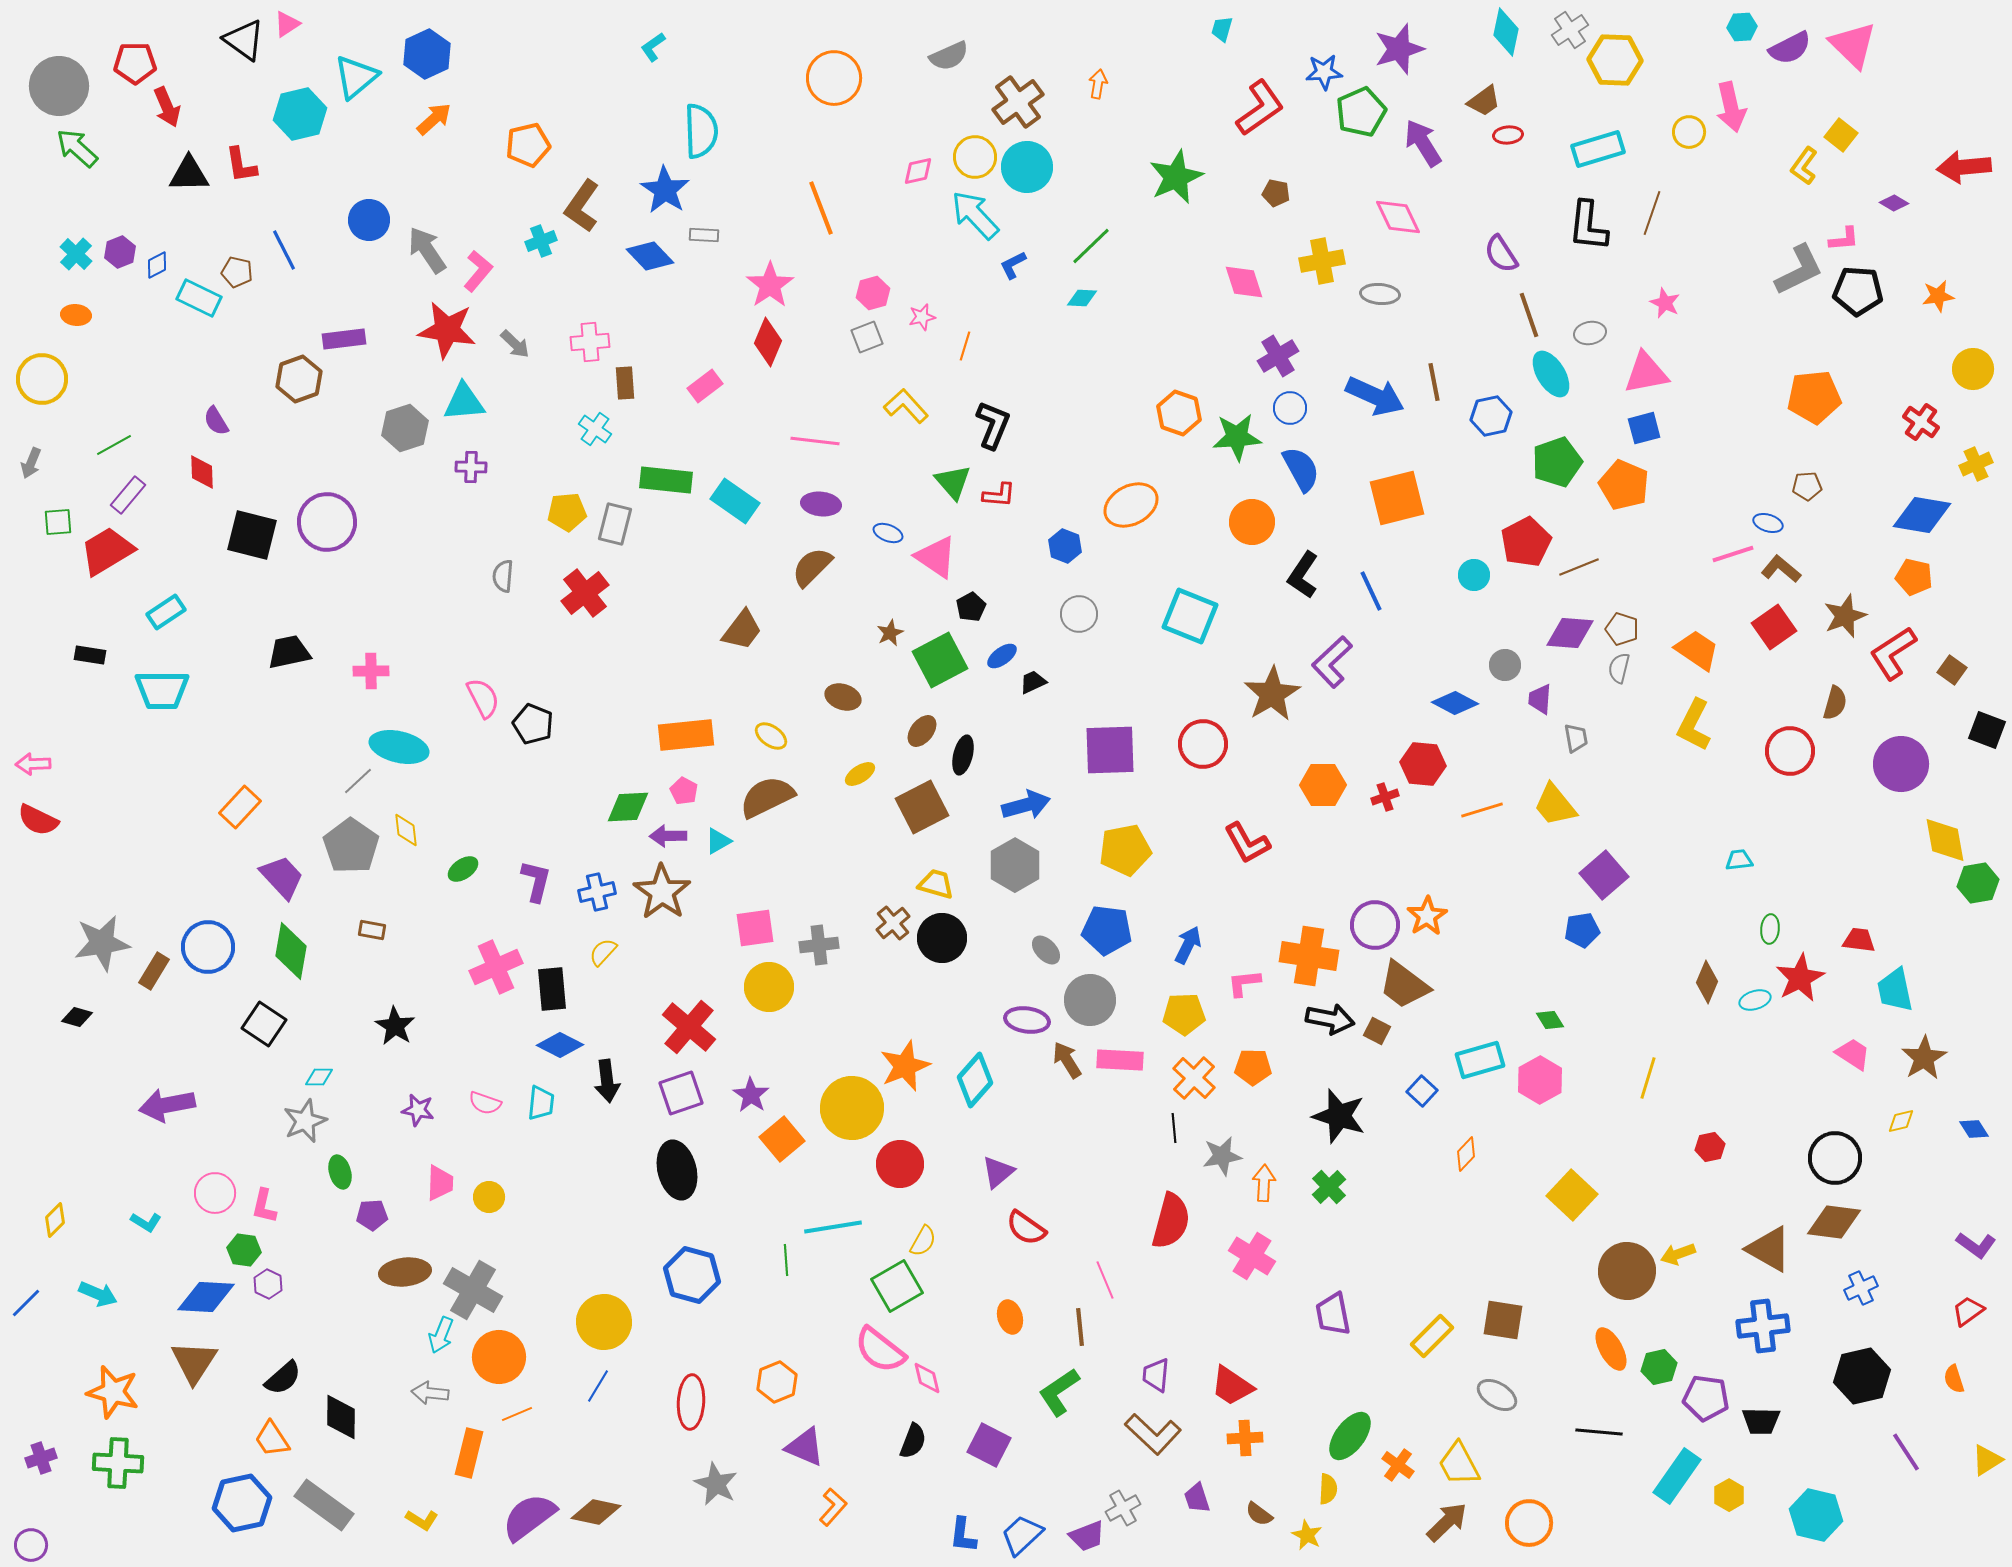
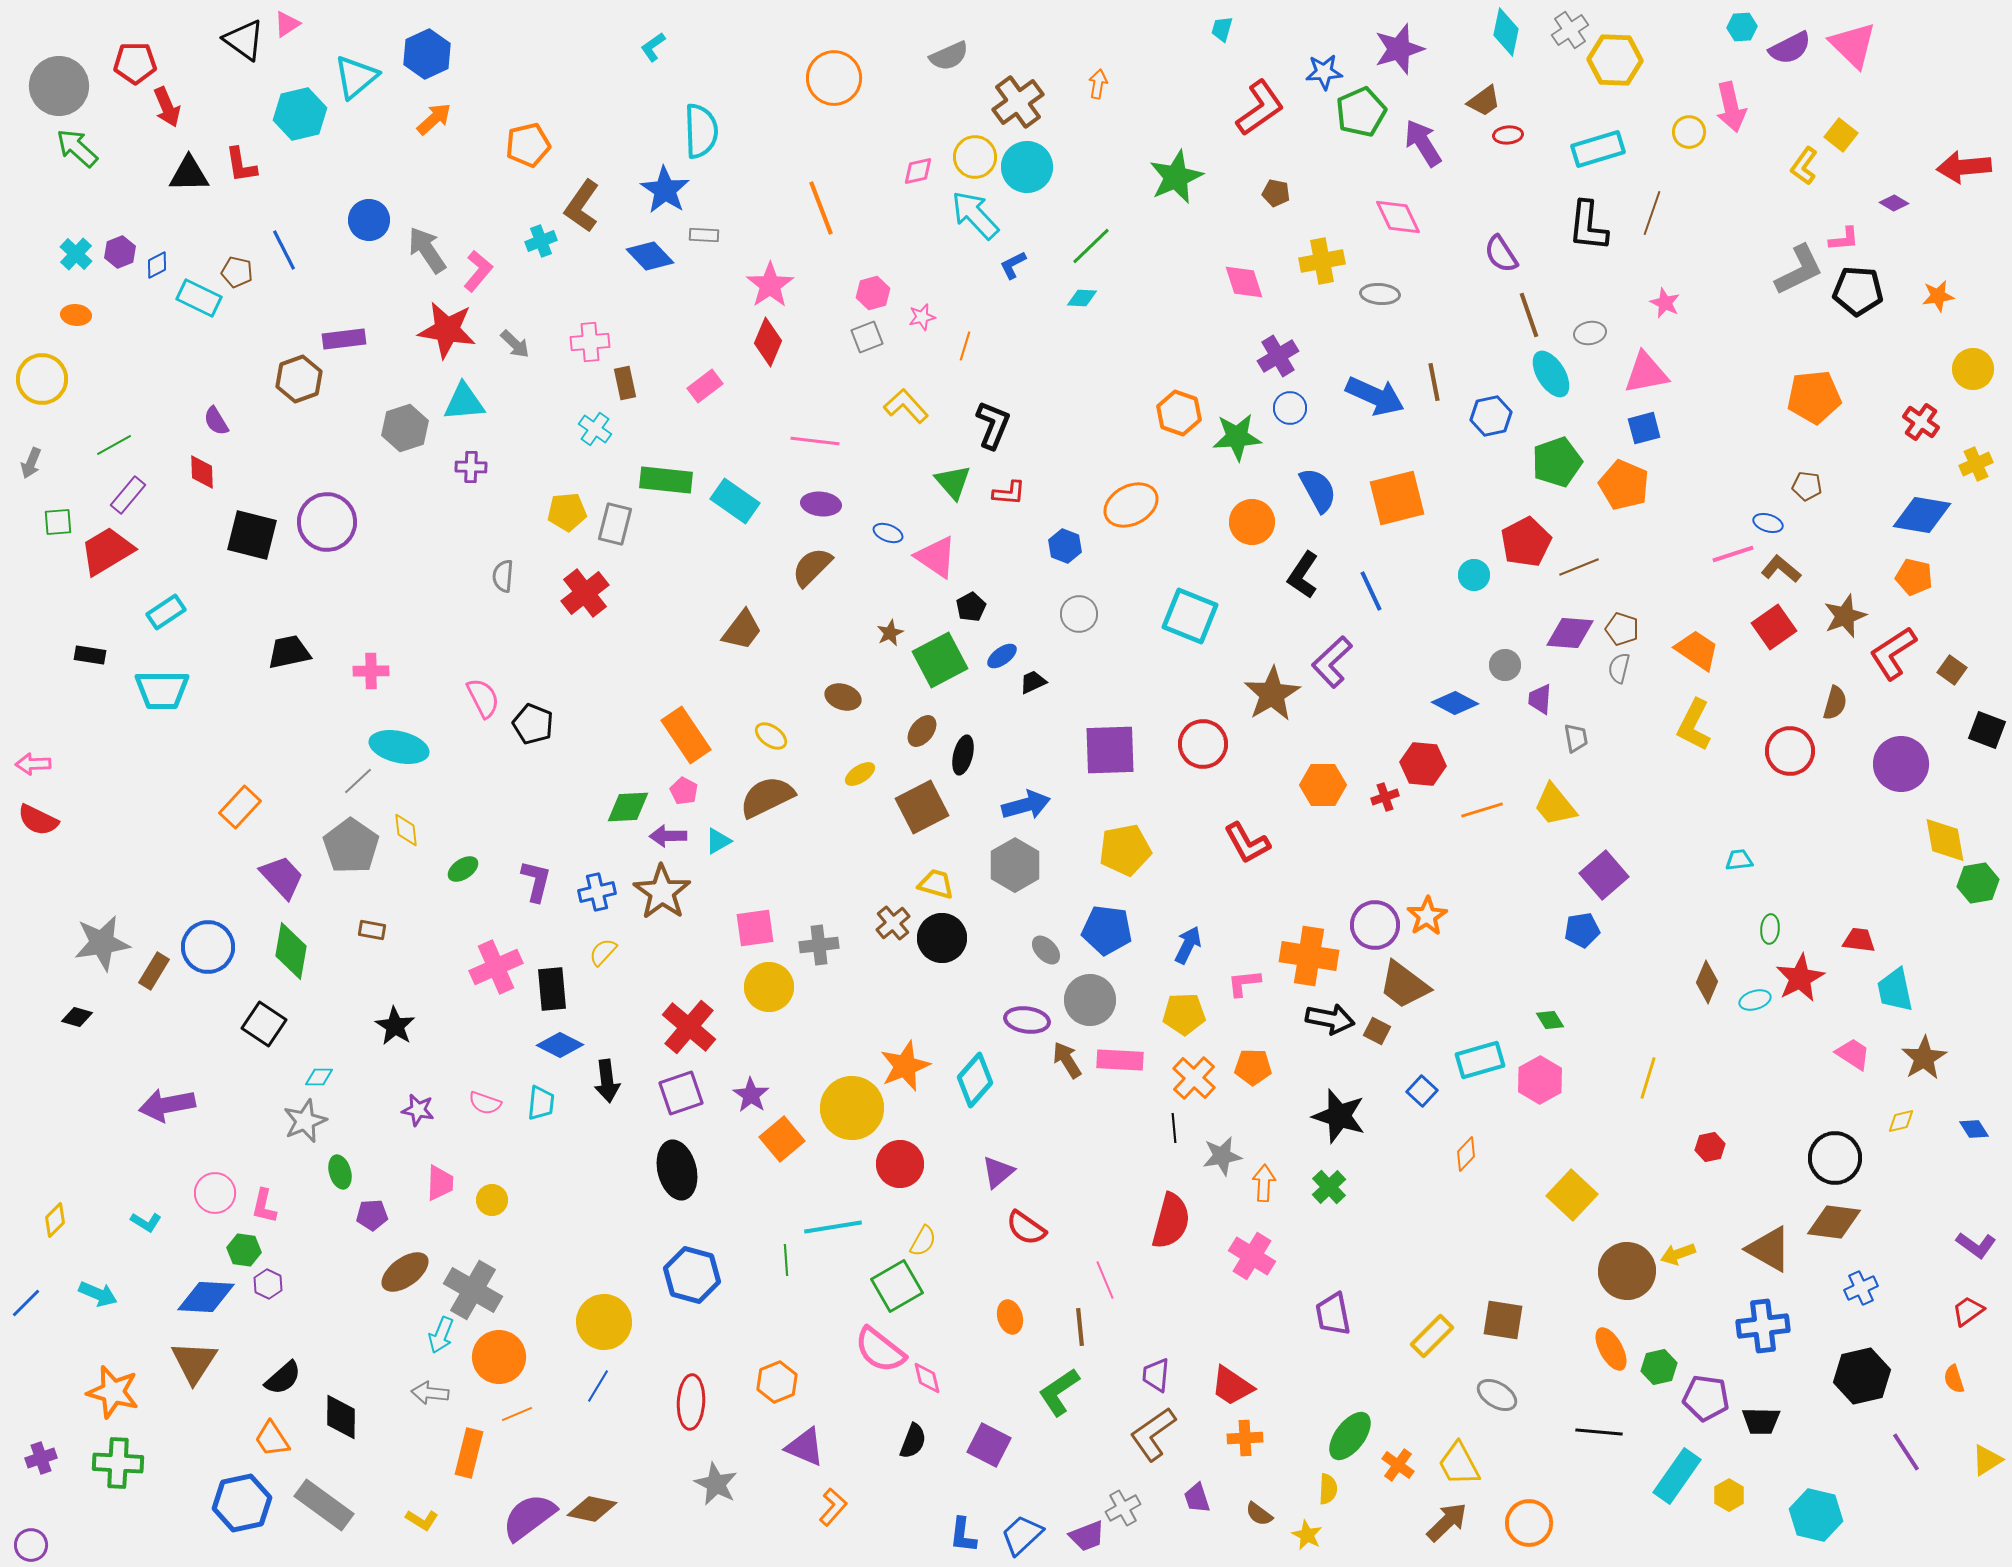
brown rectangle at (625, 383): rotated 8 degrees counterclockwise
blue semicircle at (1301, 469): moved 17 px right, 21 px down
brown pentagon at (1807, 486): rotated 12 degrees clockwise
red L-shape at (999, 495): moved 10 px right, 2 px up
orange rectangle at (686, 735): rotated 62 degrees clockwise
yellow circle at (489, 1197): moved 3 px right, 3 px down
brown ellipse at (405, 1272): rotated 30 degrees counterclockwise
brown L-shape at (1153, 1434): rotated 102 degrees clockwise
brown diamond at (596, 1512): moved 4 px left, 3 px up
